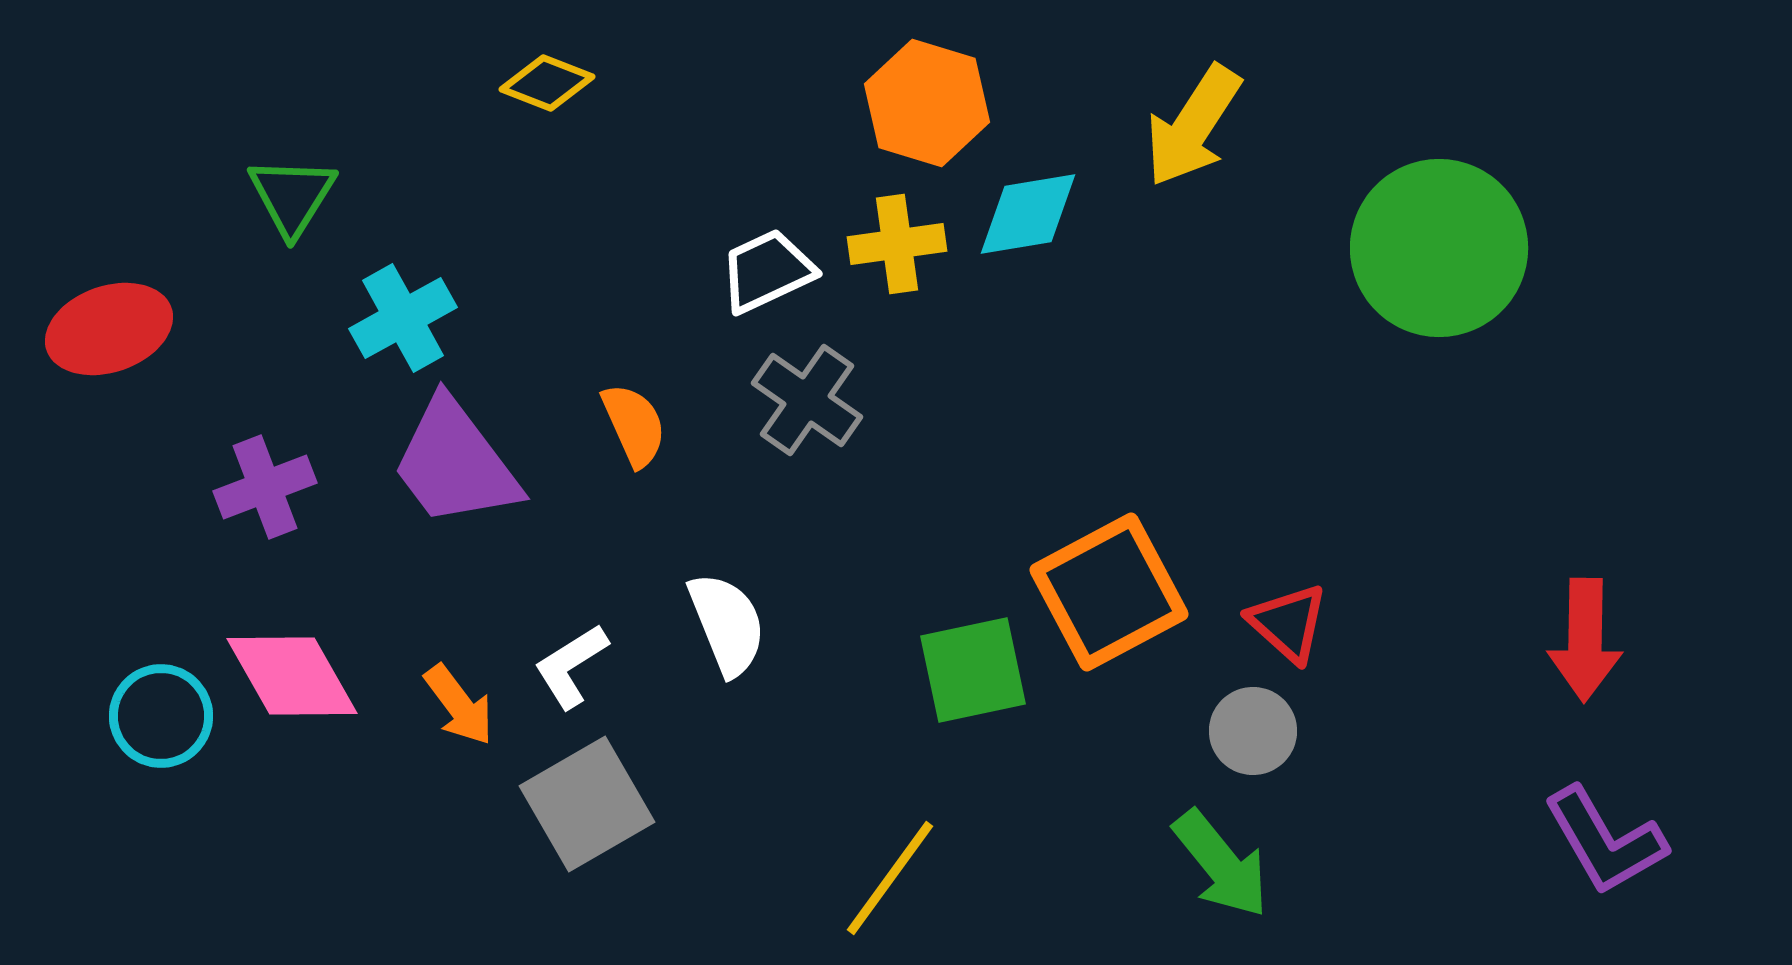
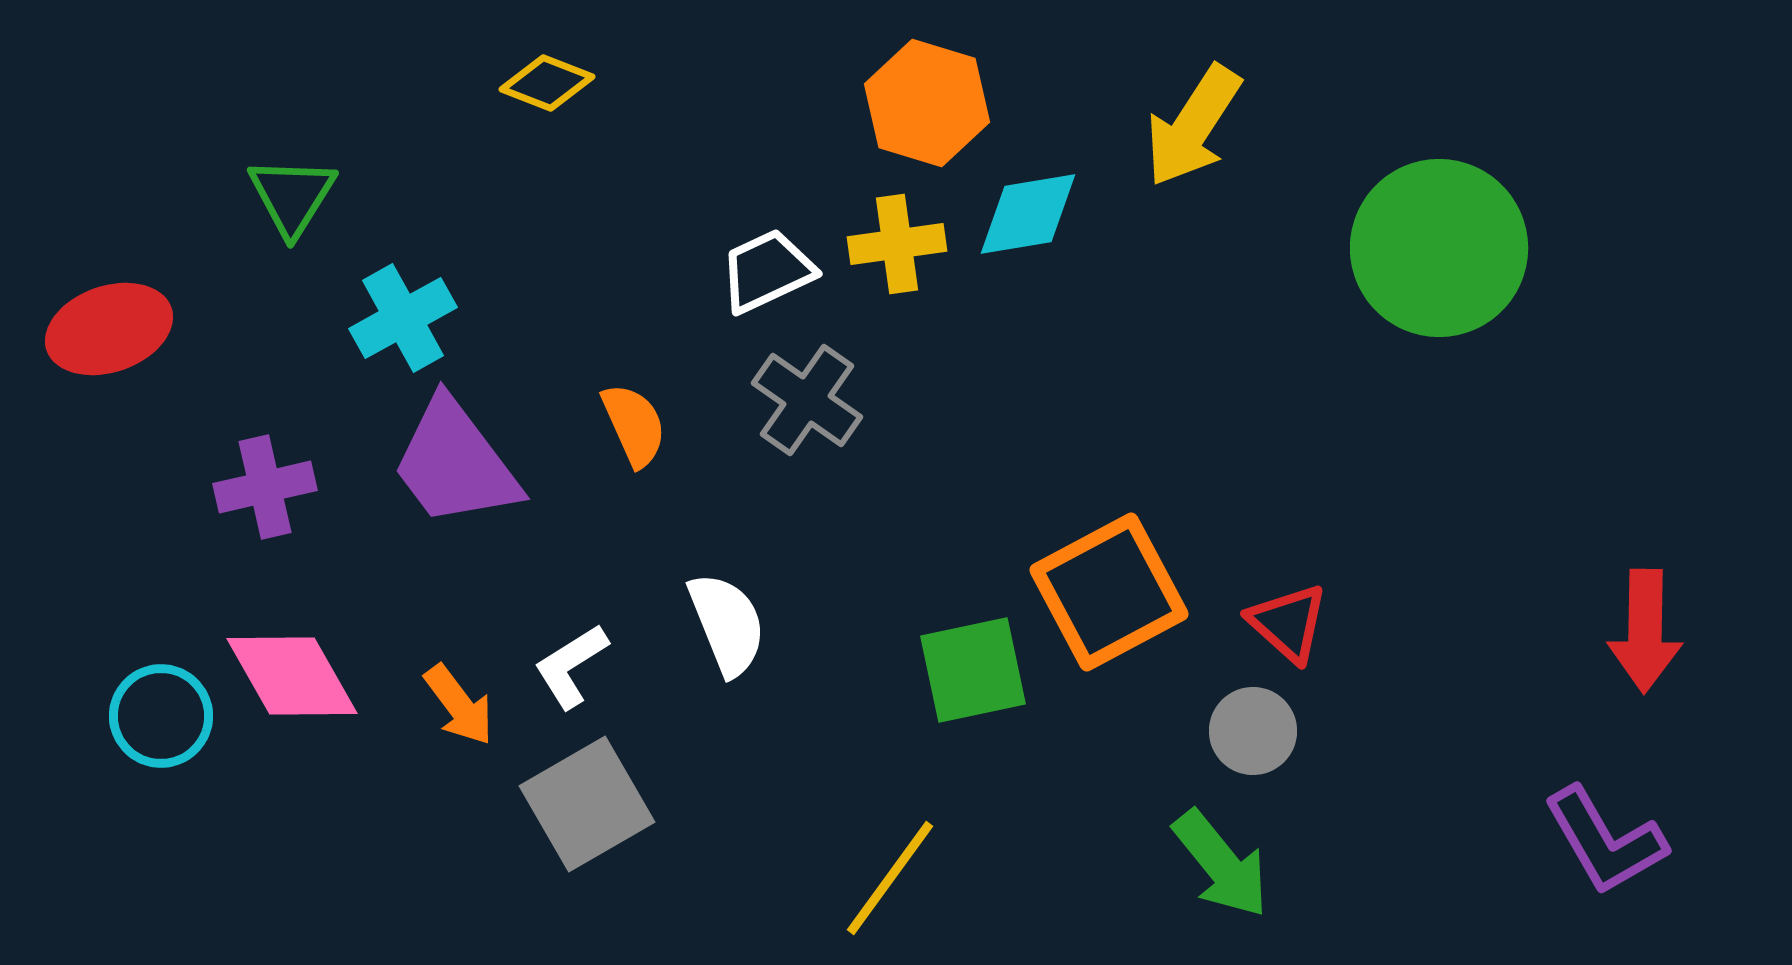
purple cross: rotated 8 degrees clockwise
red arrow: moved 60 px right, 9 px up
